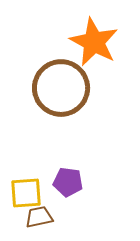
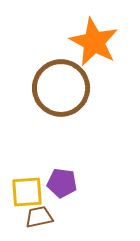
purple pentagon: moved 6 px left, 1 px down
yellow square: moved 1 px right, 1 px up
